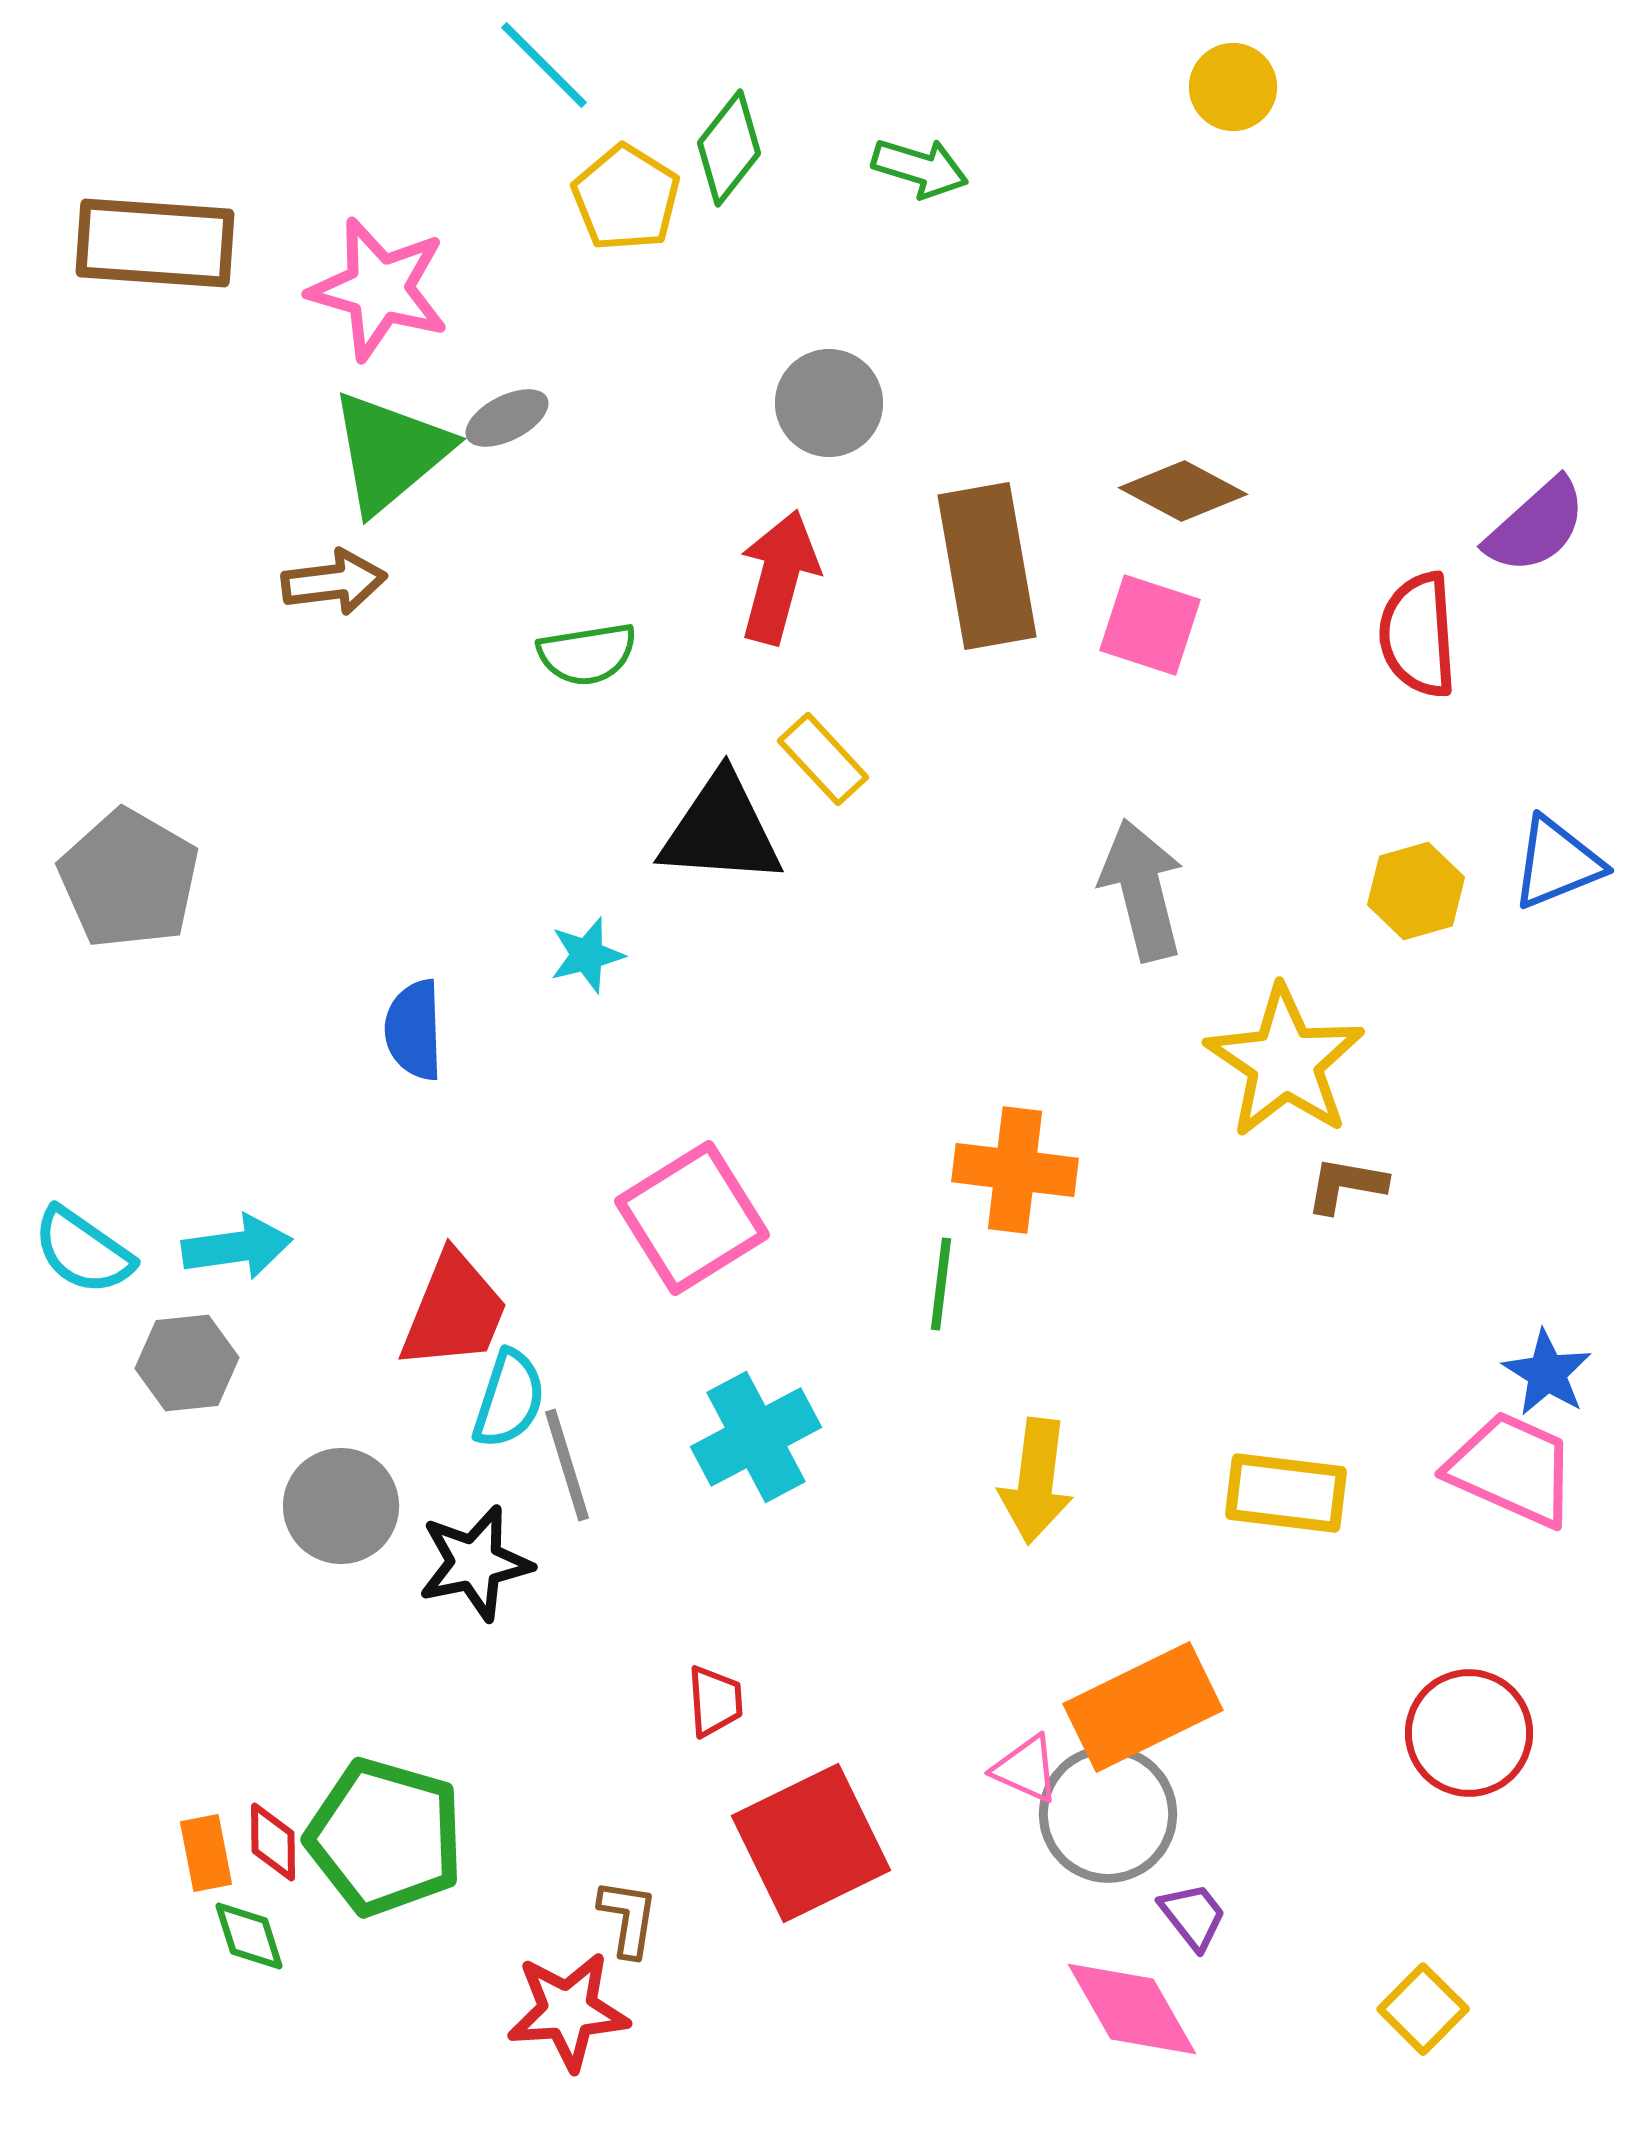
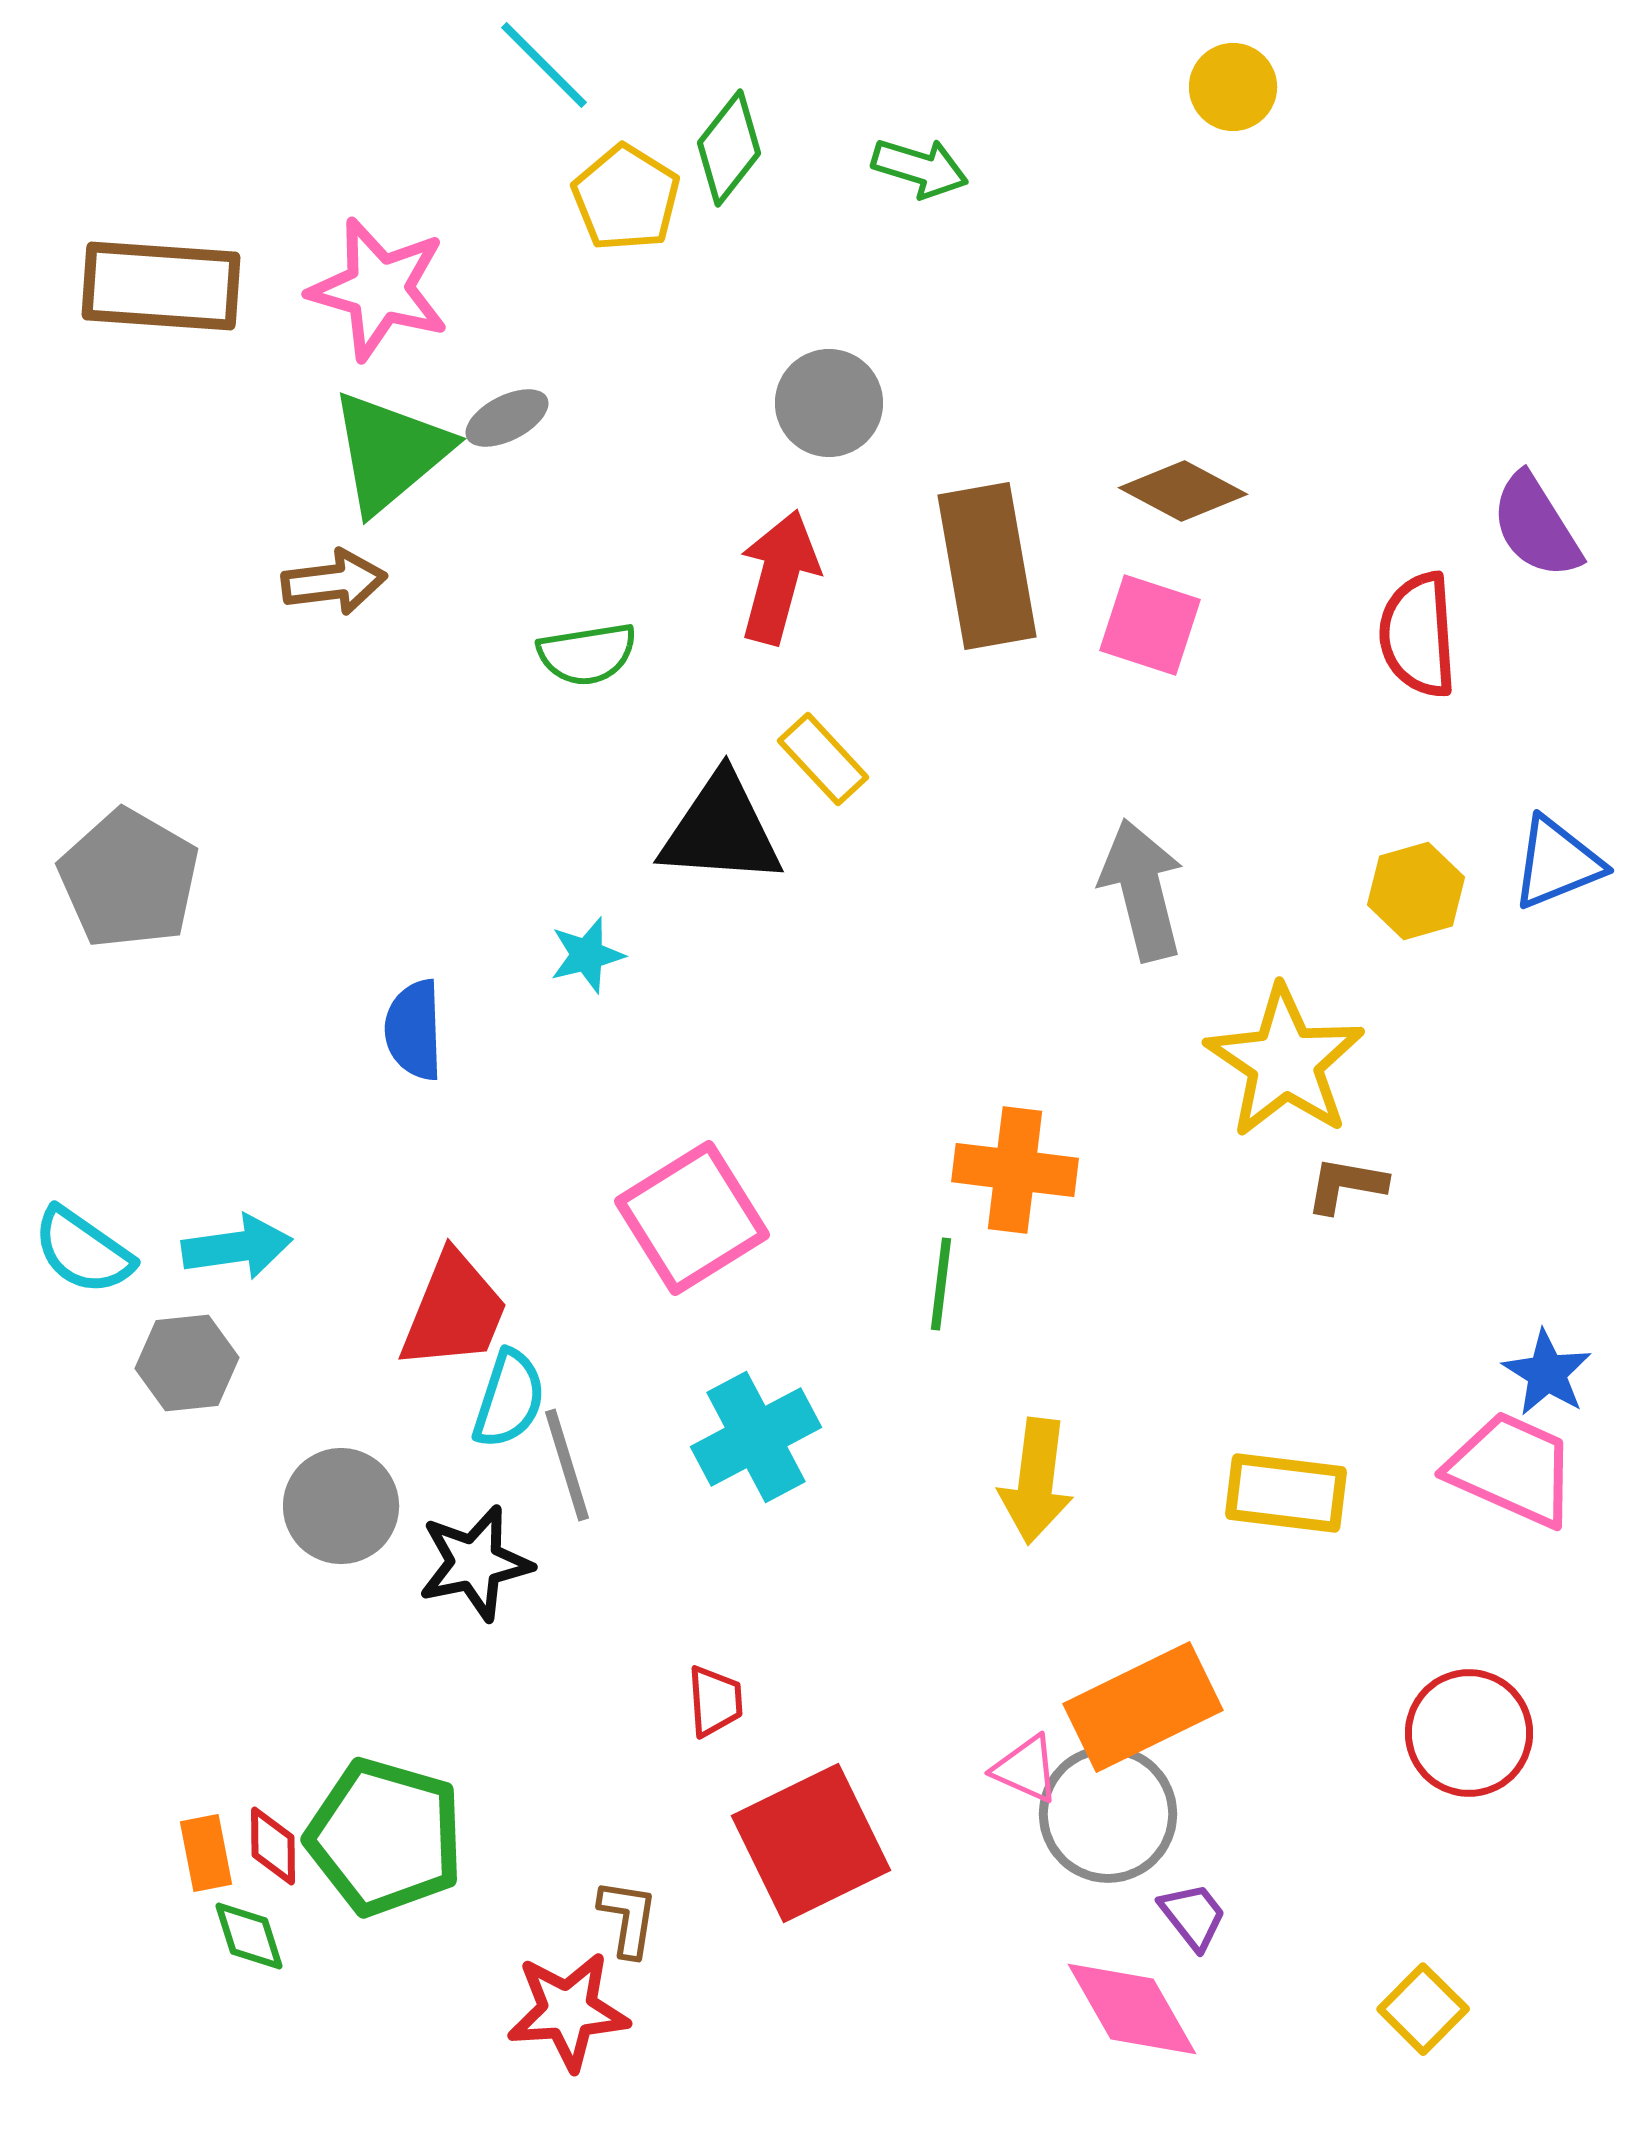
brown rectangle at (155, 243): moved 6 px right, 43 px down
purple semicircle at (1536, 526): rotated 100 degrees clockwise
red diamond at (273, 1842): moved 4 px down
